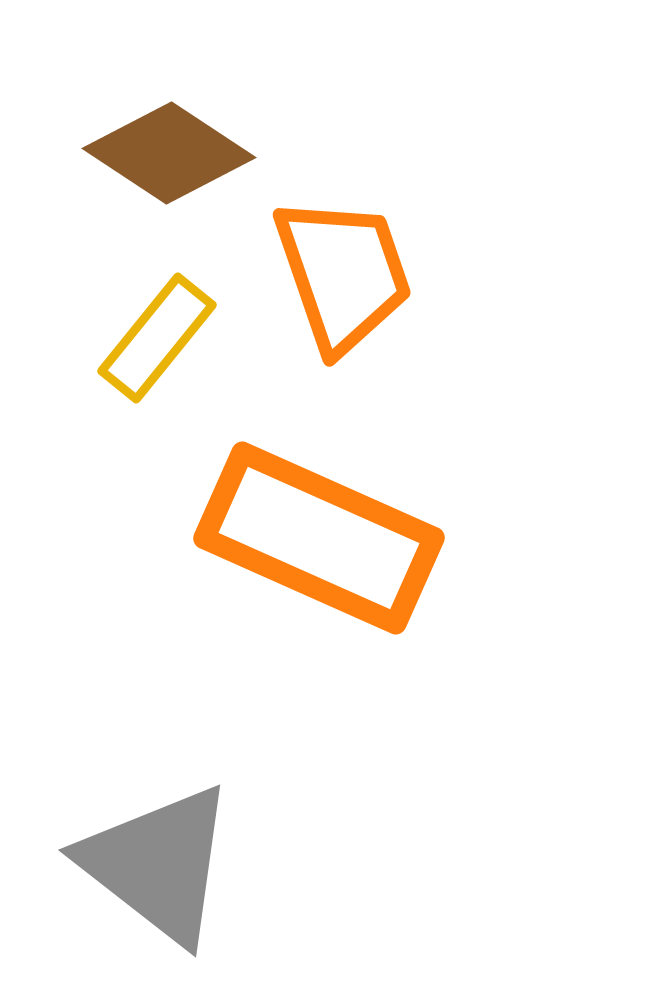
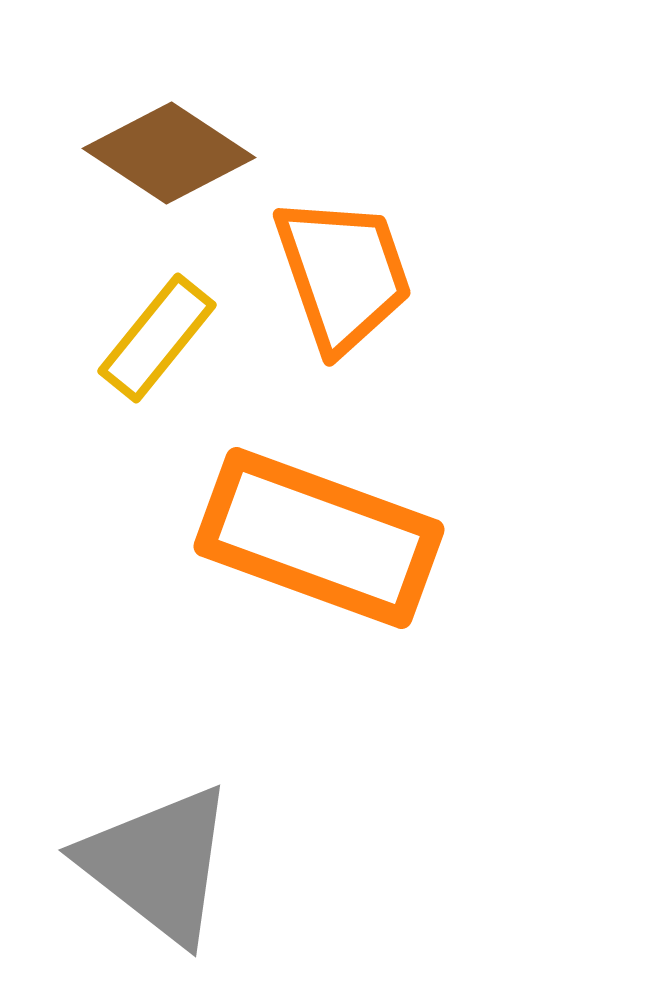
orange rectangle: rotated 4 degrees counterclockwise
